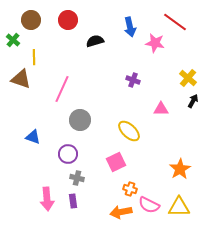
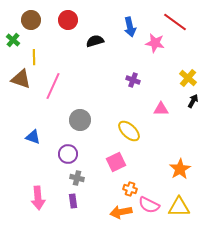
pink line: moved 9 px left, 3 px up
pink arrow: moved 9 px left, 1 px up
